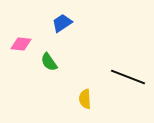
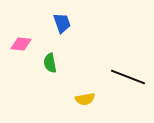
blue trapezoid: rotated 105 degrees clockwise
green semicircle: moved 1 px right, 1 px down; rotated 24 degrees clockwise
yellow semicircle: rotated 96 degrees counterclockwise
